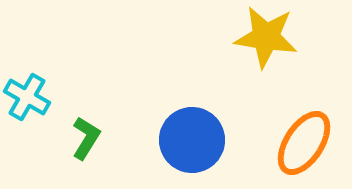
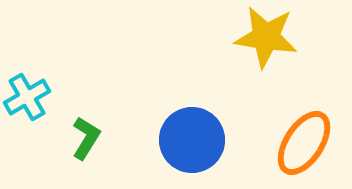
cyan cross: rotated 30 degrees clockwise
